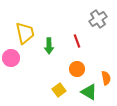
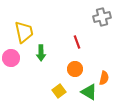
gray cross: moved 4 px right, 2 px up; rotated 18 degrees clockwise
yellow trapezoid: moved 1 px left, 1 px up
red line: moved 1 px down
green arrow: moved 8 px left, 7 px down
orange circle: moved 2 px left
orange semicircle: moved 2 px left; rotated 24 degrees clockwise
yellow square: moved 1 px down
